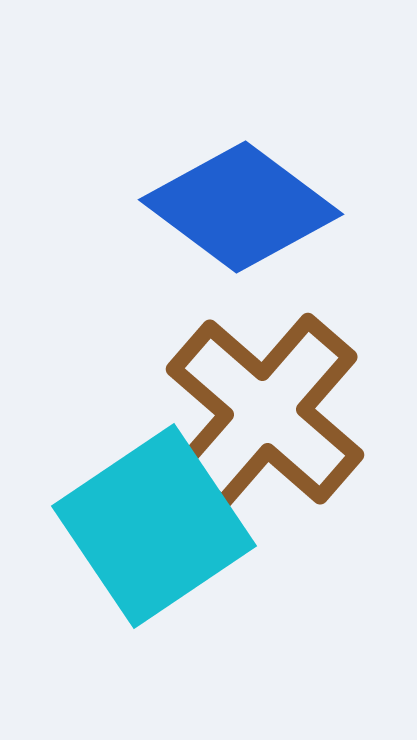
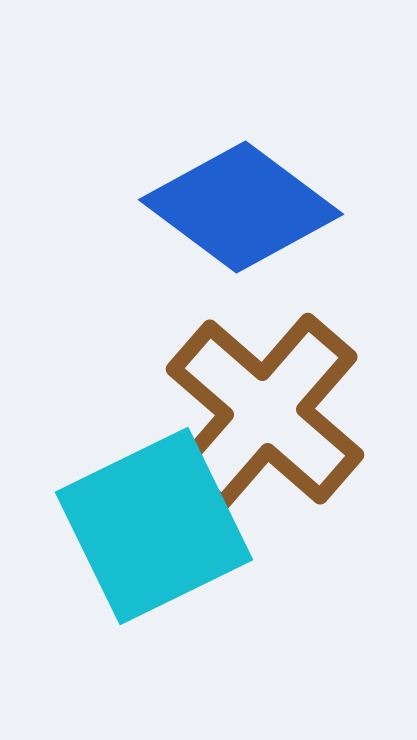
cyan square: rotated 8 degrees clockwise
